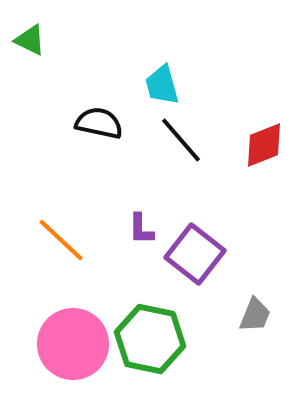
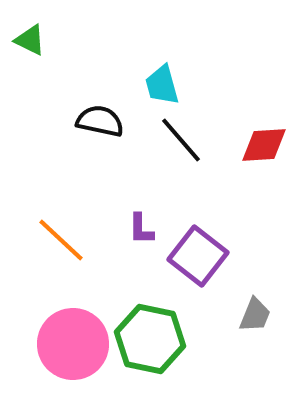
black semicircle: moved 1 px right, 2 px up
red diamond: rotated 18 degrees clockwise
purple square: moved 3 px right, 2 px down
